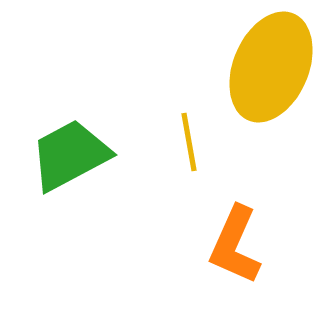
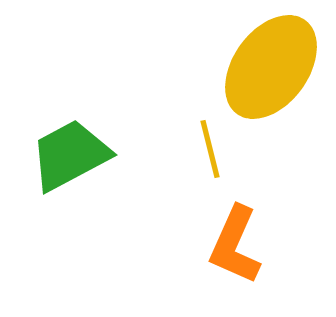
yellow ellipse: rotated 13 degrees clockwise
yellow line: moved 21 px right, 7 px down; rotated 4 degrees counterclockwise
